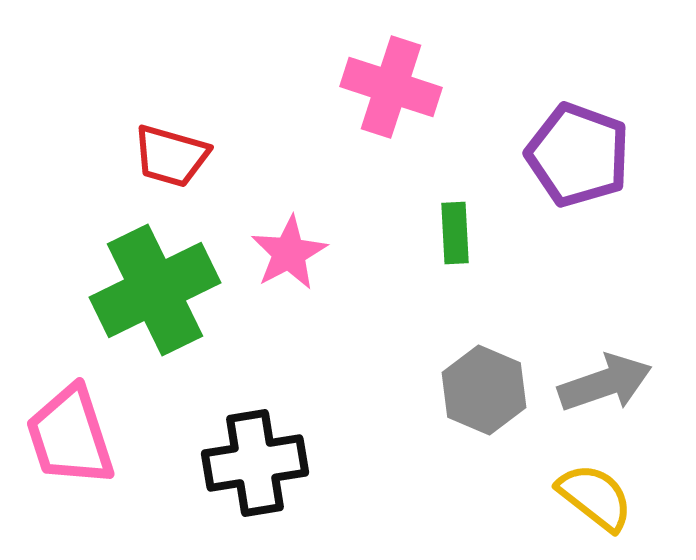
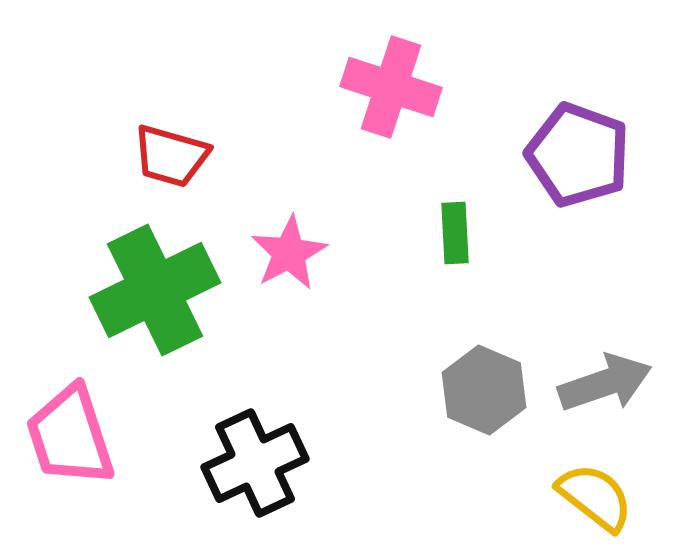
black cross: rotated 16 degrees counterclockwise
